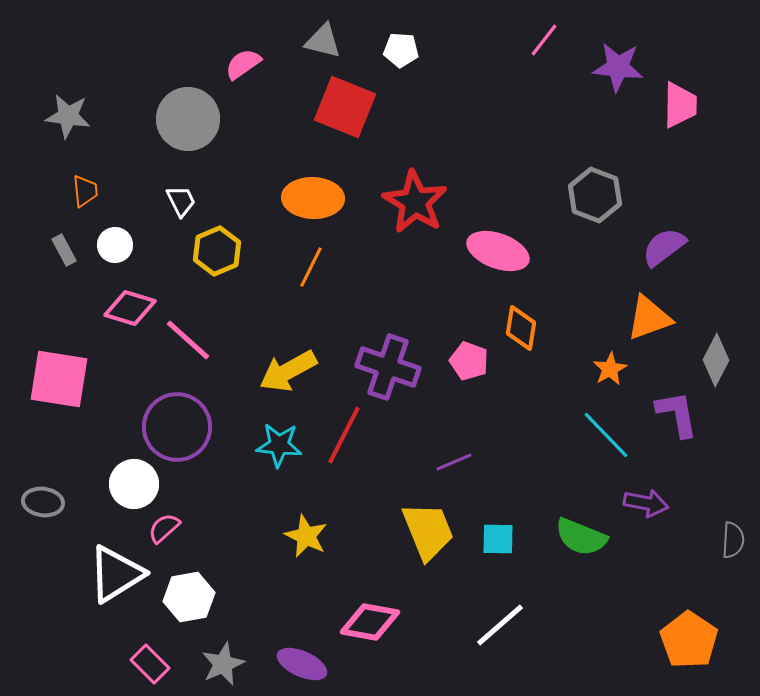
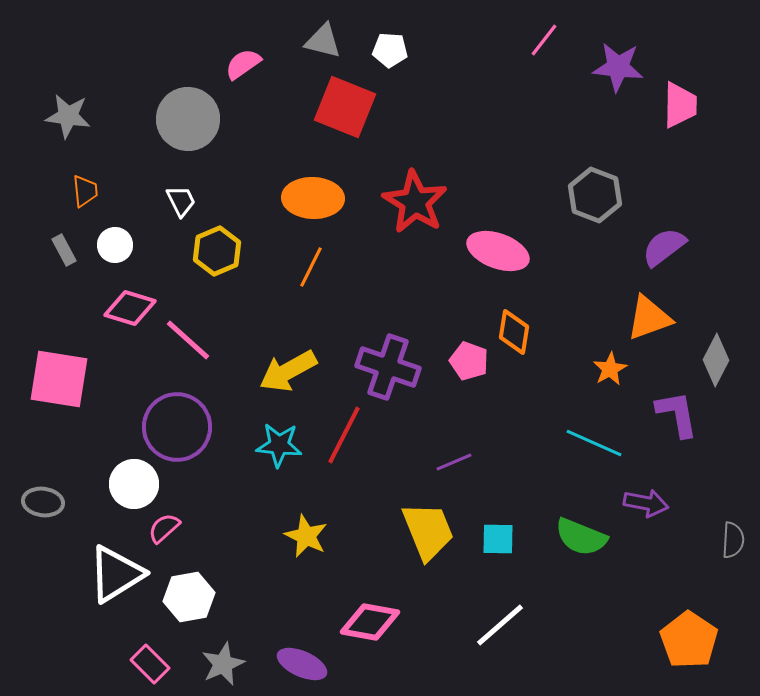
white pentagon at (401, 50): moved 11 px left
orange diamond at (521, 328): moved 7 px left, 4 px down
cyan line at (606, 435): moved 12 px left, 8 px down; rotated 22 degrees counterclockwise
